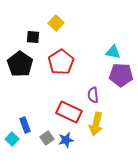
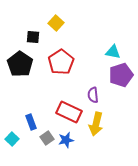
purple pentagon: rotated 20 degrees counterclockwise
blue rectangle: moved 6 px right, 3 px up
